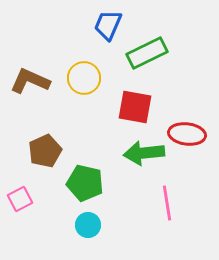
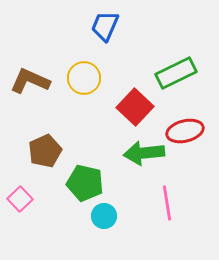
blue trapezoid: moved 3 px left, 1 px down
green rectangle: moved 29 px right, 20 px down
red square: rotated 33 degrees clockwise
red ellipse: moved 2 px left, 3 px up; rotated 21 degrees counterclockwise
pink square: rotated 15 degrees counterclockwise
cyan circle: moved 16 px right, 9 px up
